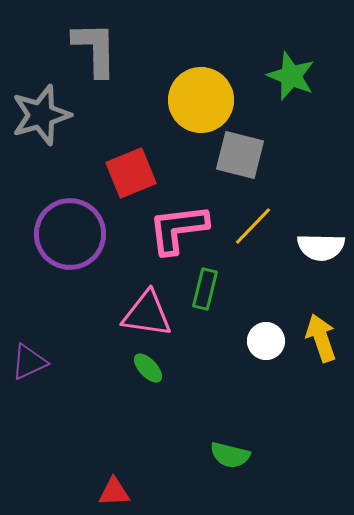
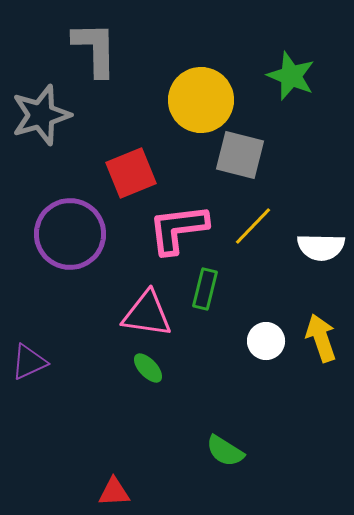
green semicircle: moved 5 px left, 4 px up; rotated 18 degrees clockwise
